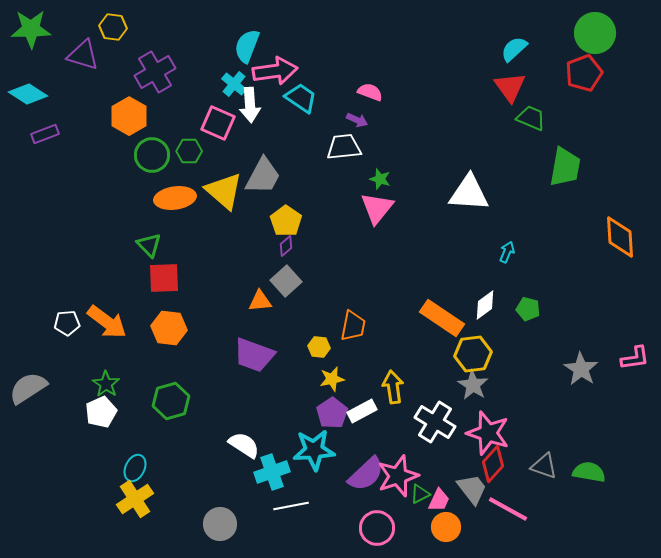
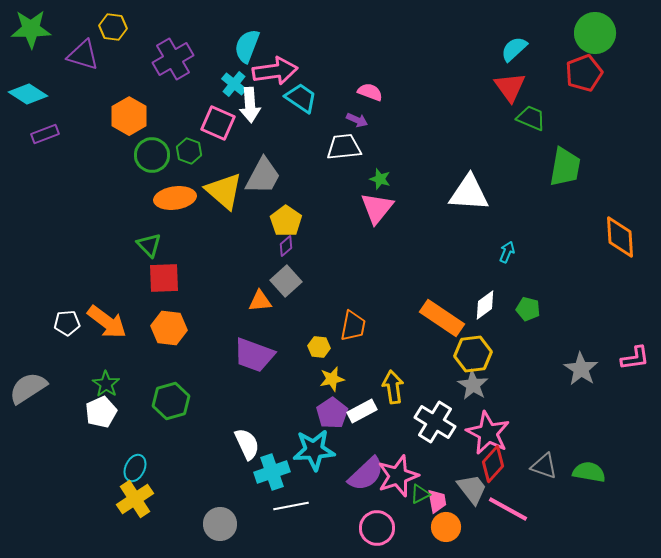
purple cross at (155, 72): moved 18 px right, 13 px up
green hexagon at (189, 151): rotated 20 degrees clockwise
pink star at (488, 433): rotated 9 degrees clockwise
white semicircle at (244, 445): moved 3 px right, 1 px up; rotated 32 degrees clockwise
pink trapezoid at (439, 500): moved 2 px left, 1 px down; rotated 35 degrees counterclockwise
